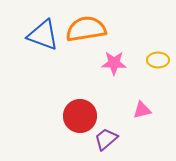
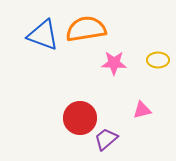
red circle: moved 2 px down
